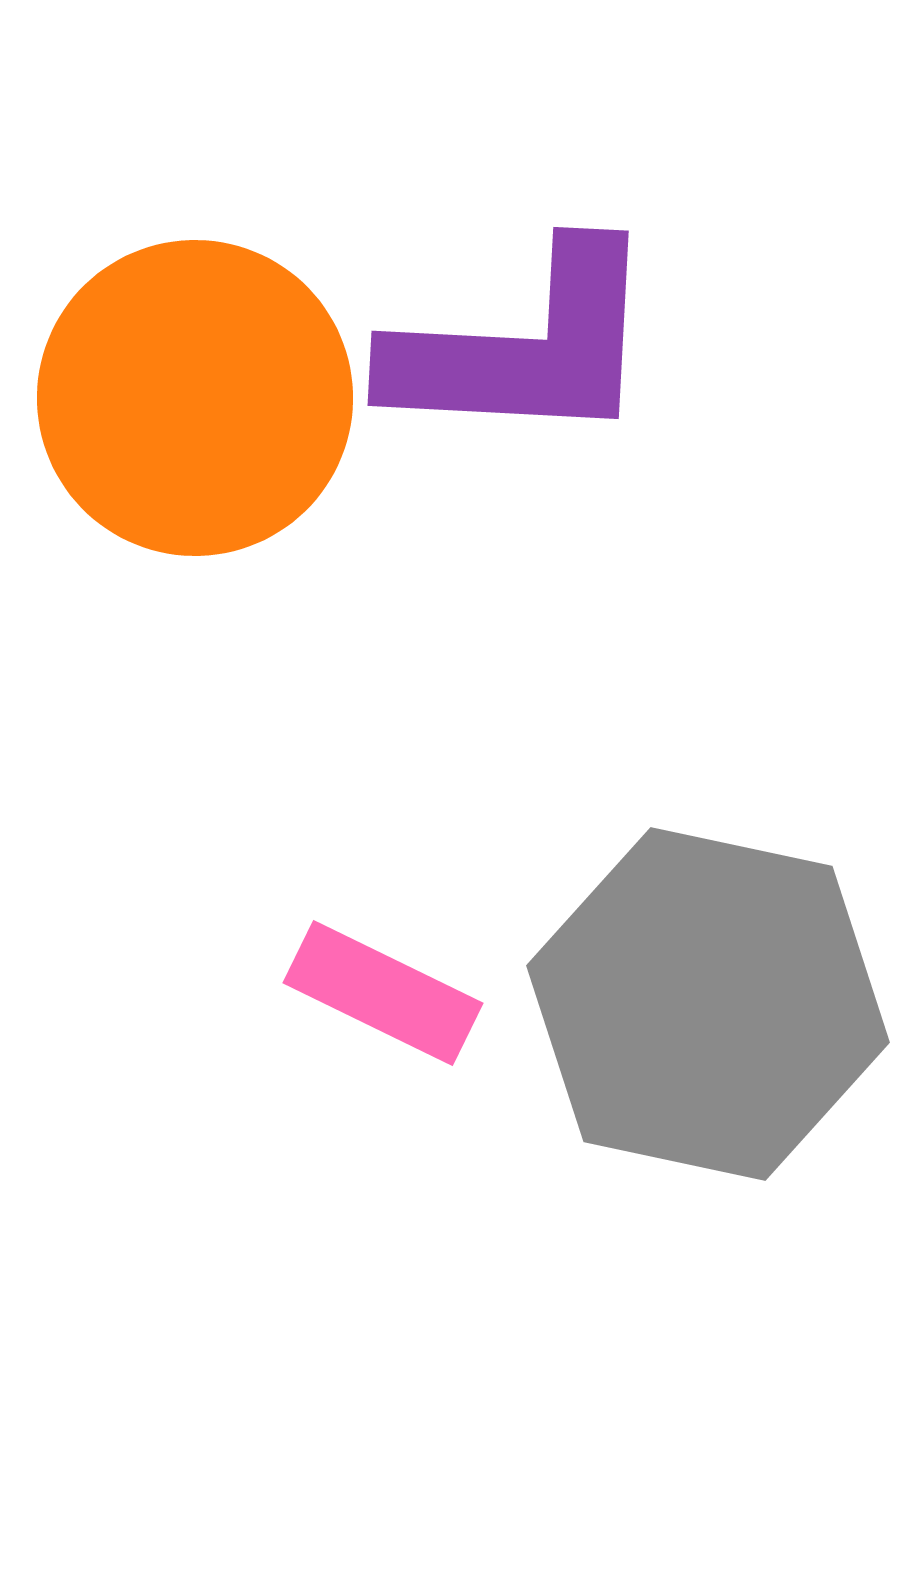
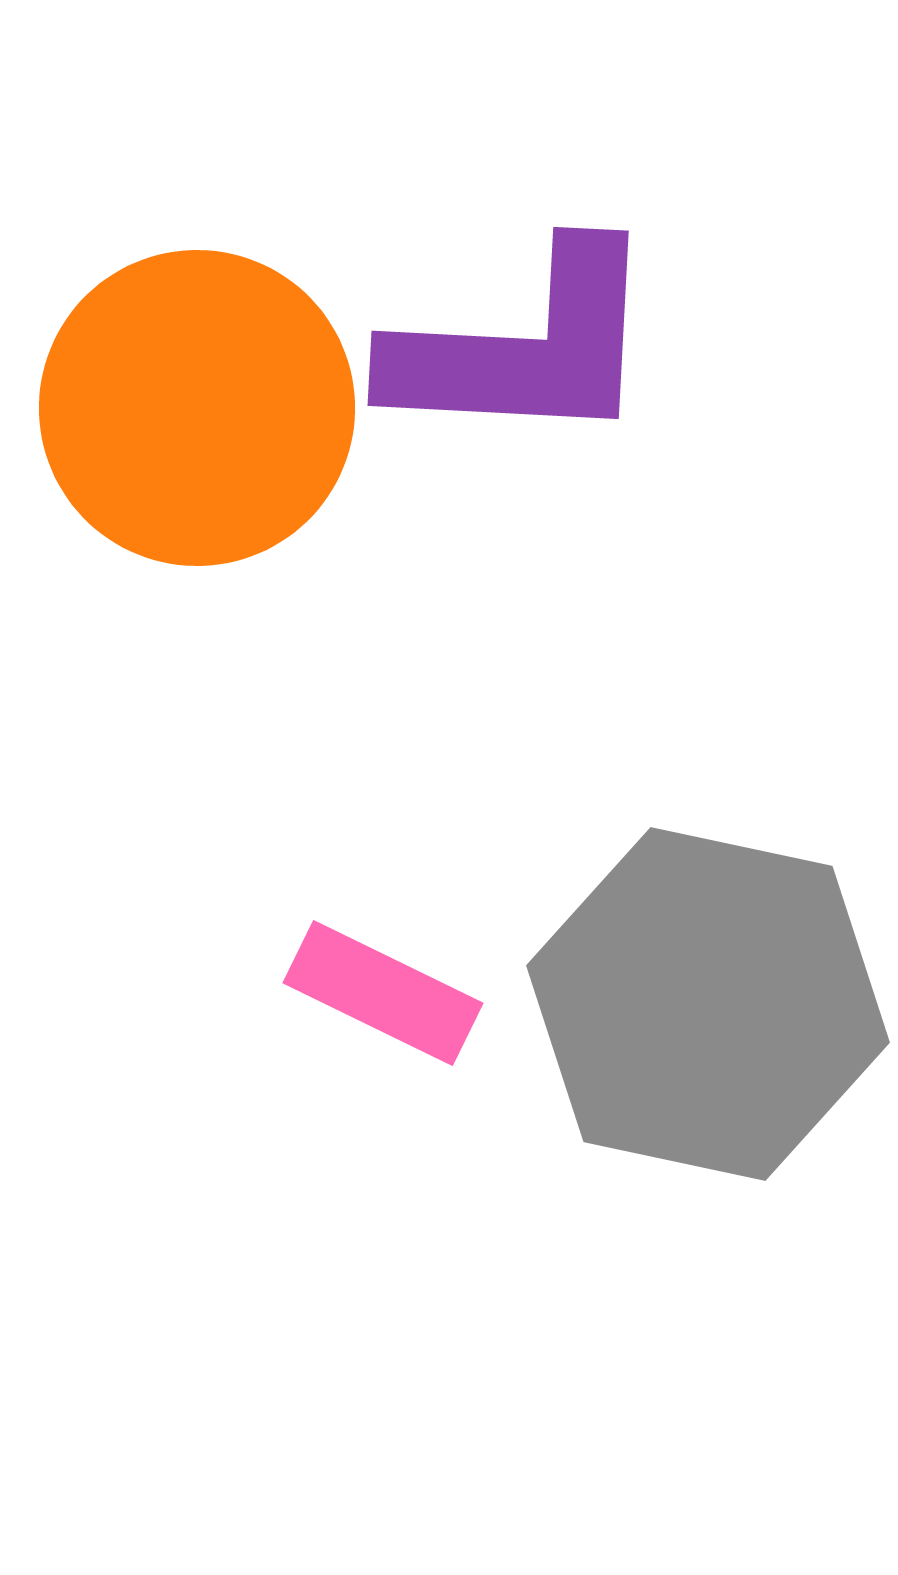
orange circle: moved 2 px right, 10 px down
